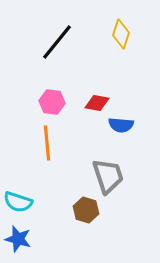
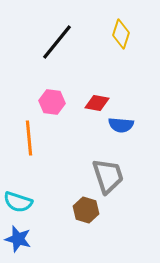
orange line: moved 18 px left, 5 px up
